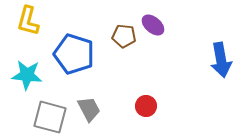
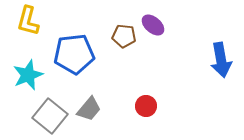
blue pentagon: rotated 24 degrees counterclockwise
cyan star: moved 1 px right; rotated 28 degrees counterclockwise
gray trapezoid: rotated 68 degrees clockwise
gray square: moved 1 px up; rotated 24 degrees clockwise
